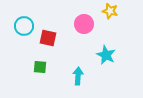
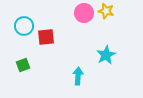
yellow star: moved 4 px left
pink circle: moved 11 px up
red square: moved 2 px left, 1 px up; rotated 18 degrees counterclockwise
cyan star: rotated 18 degrees clockwise
green square: moved 17 px left, 2 px up; rotated 24 degrees counterclockwise
